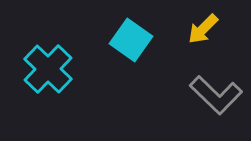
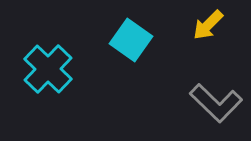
yellow arrow: moved 5 px right, 4 px up
gray L-shape: moved 8 px down
